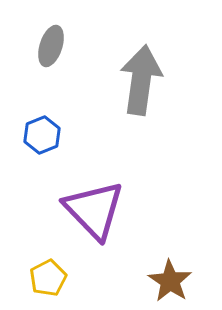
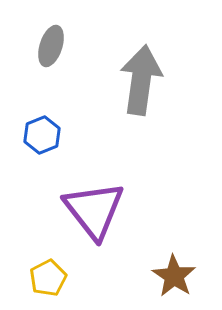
purple triangle: rotated 6 degrees clockwise
brown star: moved 4 px right, 5 px up
